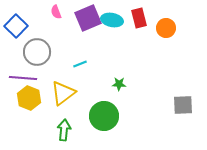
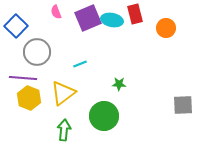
red rectangle: moved 4 px left, 4 px up
